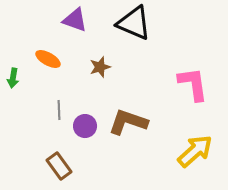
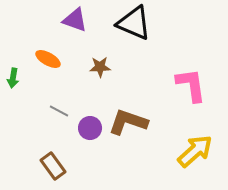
brown star: rotated 15 degrees clockwise
pink L-shape: moved 2 px left, 1 px down
gray line: moved 1 px down; rotated 60 degrees counterclockwise
purple circle: moved 5 px right, 2 px down
brown rectangle: moved 6 px left
